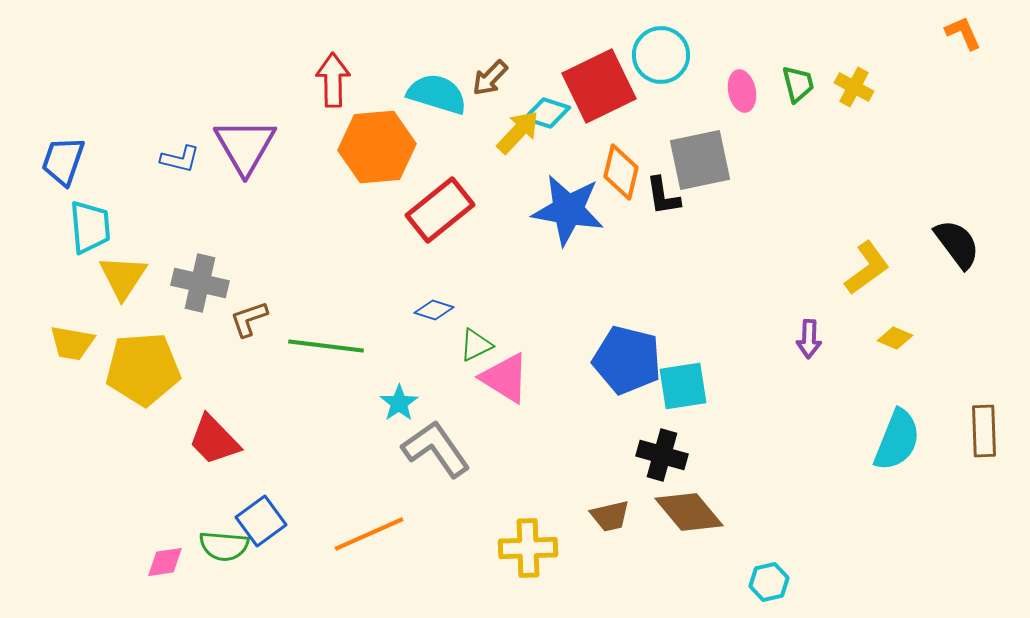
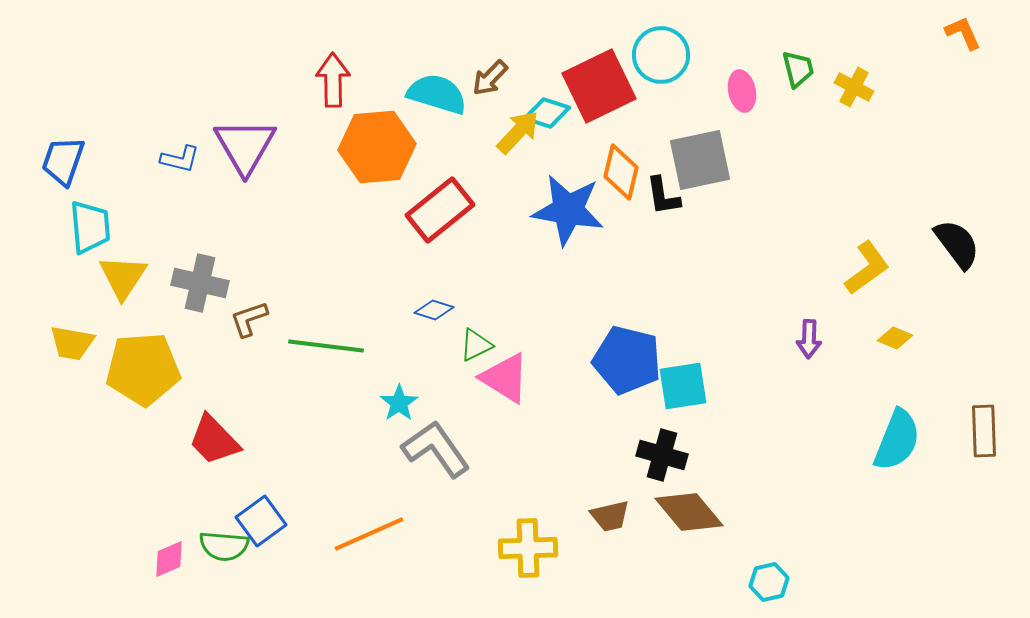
green trapezoid at (798, 84): moved 15 px up
pink diamond at (165, 562): moved 4 px right, 3 px up; rotated 15 degrees counterclockwise
